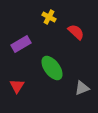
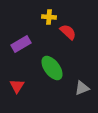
yellow cross: rotated 24 degrees counterclockwise
red semicircle: moved 8 px left
